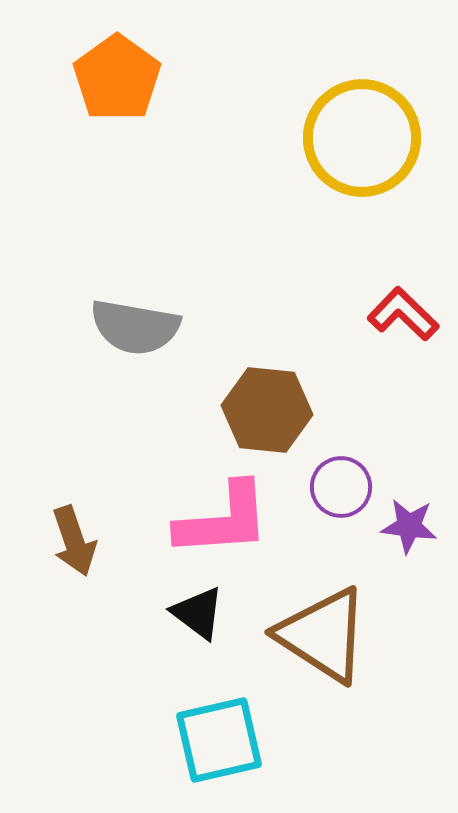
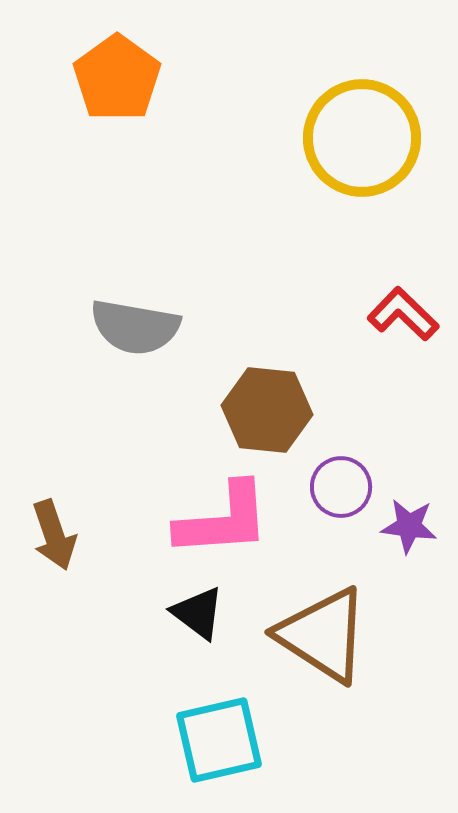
brown arrow: moved 20 px left, 6 px up
